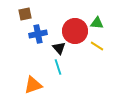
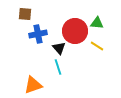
brown square: rotated 16 degrees clockwise
